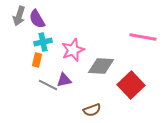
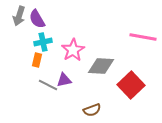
pink star: rotated 10 degrees counterclockwise
